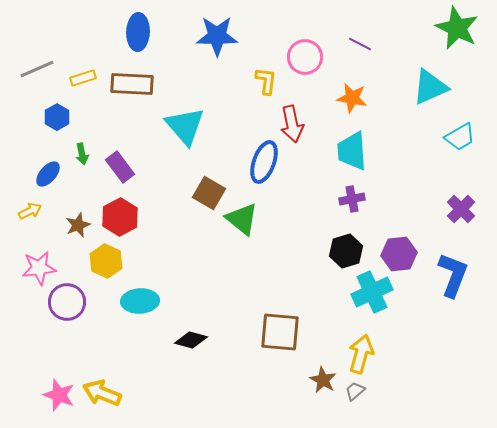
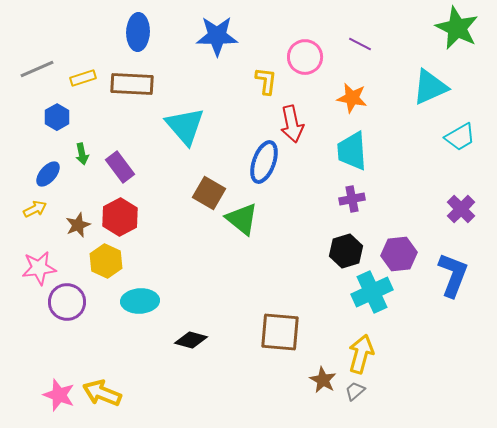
yellow arrow at (30, 211): moved 5 px right, 2 px up
